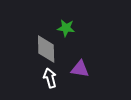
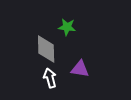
green star: moved 1 px right, 1 px up
